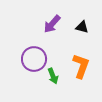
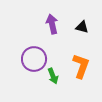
purple arrow: rotated 126 degrees clockwise
